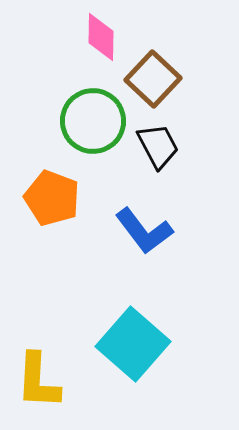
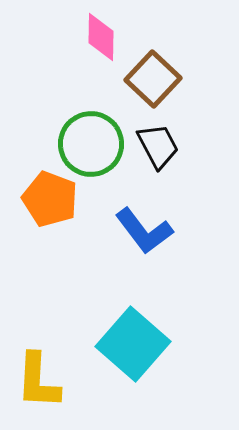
green circle: moved 2 px left, 23 px down
orange pentagon: moved 2 px left, 1 px down
